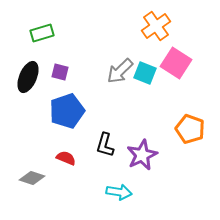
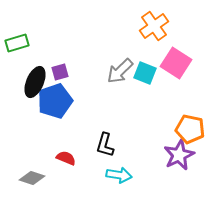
orange cross: moved 2 px left
green rectangle: moved 25 px left, 10 px down
purple square: rotated 30 degrees counterclockwise
black ellipse: moved 7 px right, 5 px down
blue pentagon: moved 12 px left, 10 px up
orange pentagon: rotated 8 degrees counterclockwise
purple star: moved 37 px right
cyan arrow: moved 17 px up
